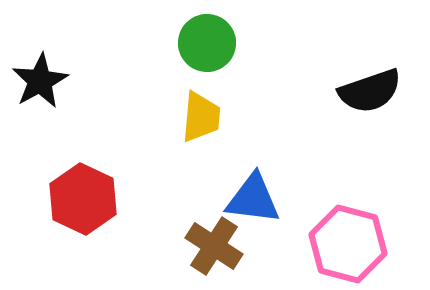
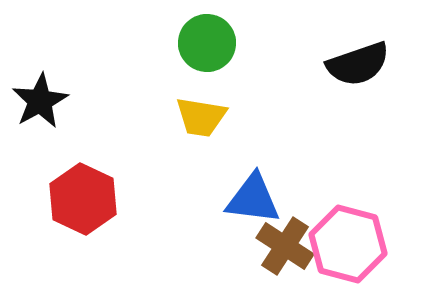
black star: moved 20 px down
black semicircle: moved 12 px left, 27 px up
yellow trapezoid: rotated 94 degrees clockwise
brown cross: moved 71 px right
